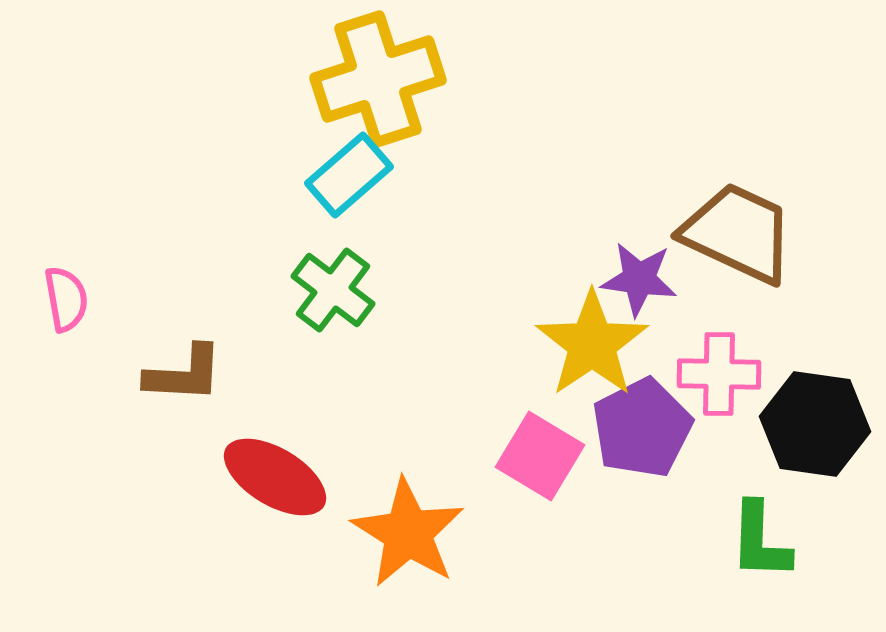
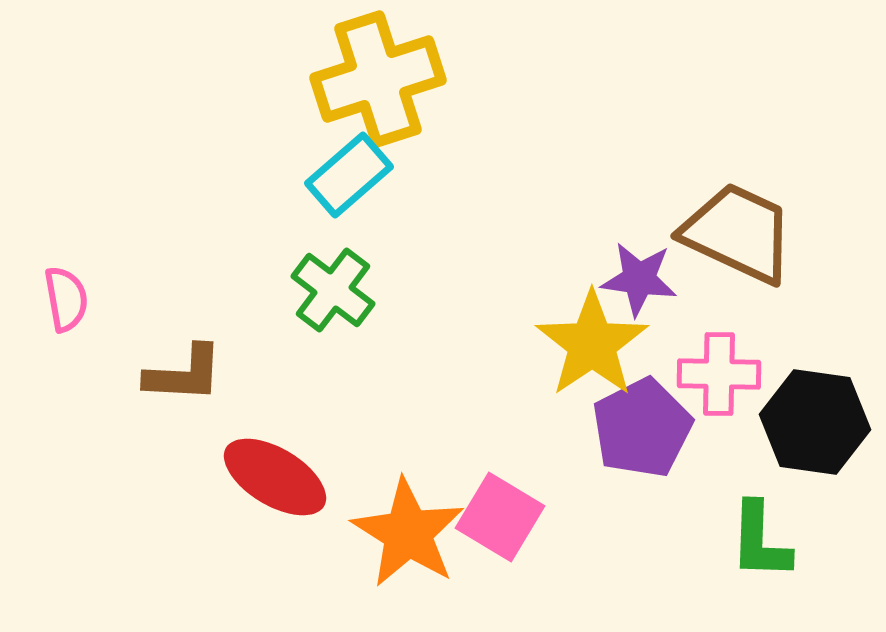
black hexagon: moved 2 px up
pink square: moved 40 px left, 61 px down
